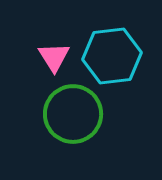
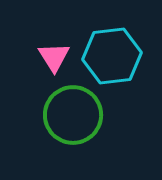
green circle: moved 1 px down
